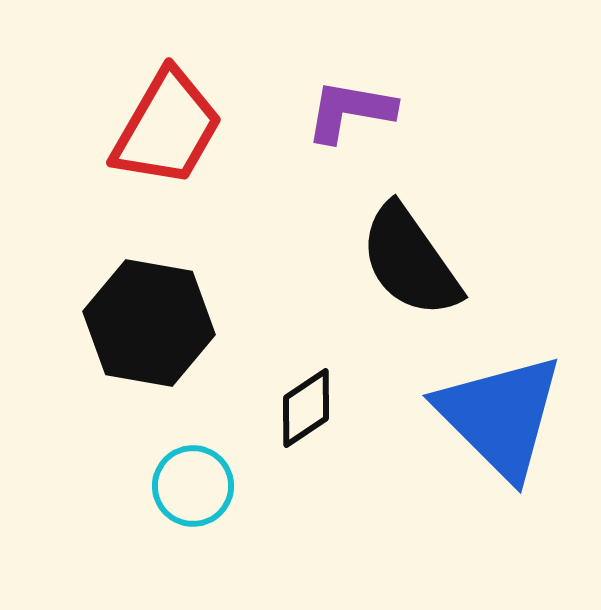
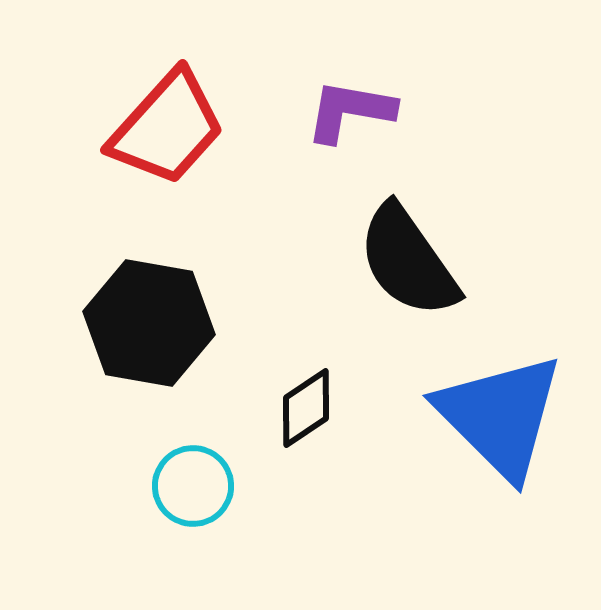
red trapezoid: rotated 12 degrees clockwise
black semicircle: moved 2 px left
